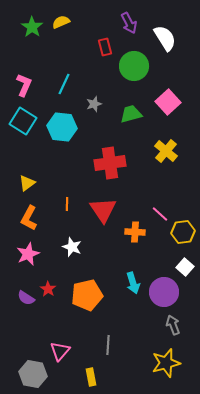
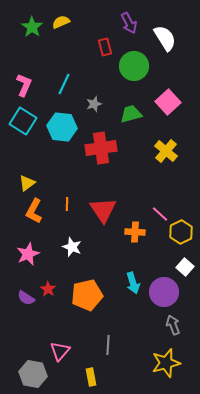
red cross: moved 9 px left, 15 px up
orange L-shape: moved 5 px right, 7 px up
yellow hexagon: moved 2 px left; rotated 20 degrees counterclockwise
